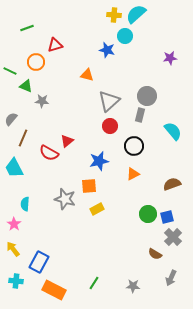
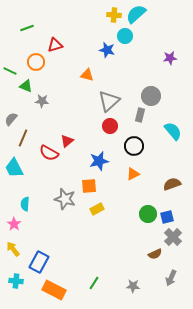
gray circle at (147, 96): moved 4 px right
brown semicircle at (155, 254): rotated 56 degrees counterclockwise
